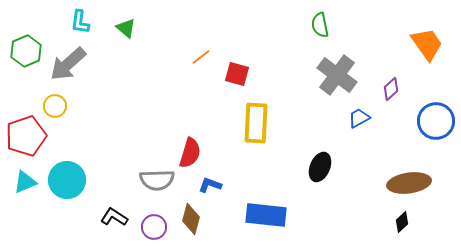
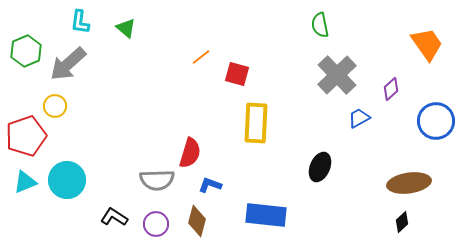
gray cross: rotated 9 degrees clockwise
brown diamond: moved 6 px right, 2 px down
purple circle: moved 2 px right, 3 px up
